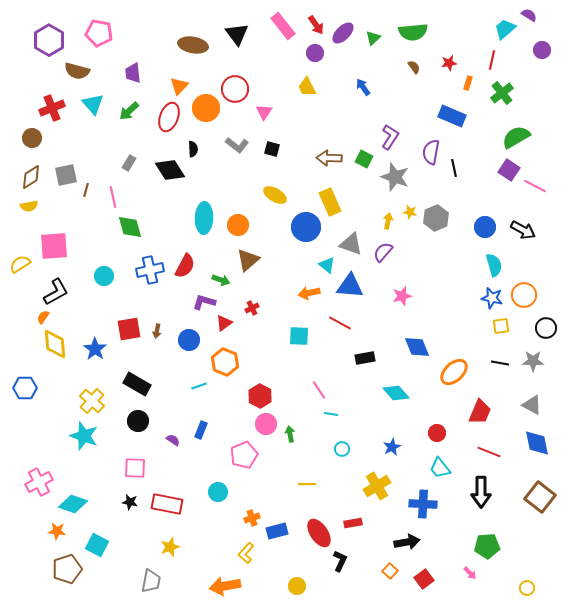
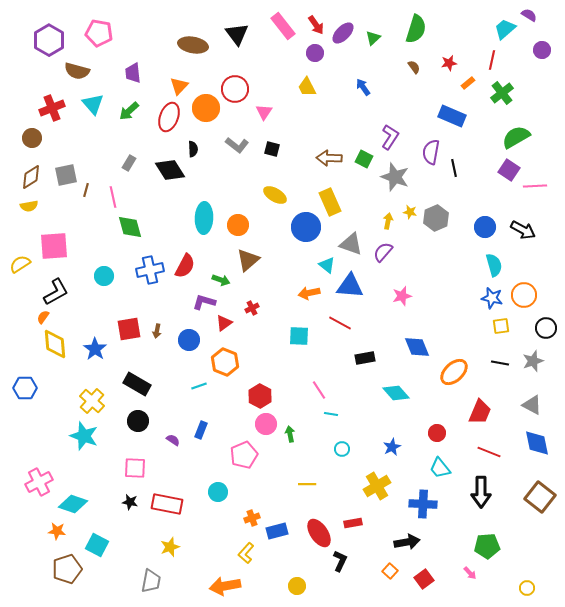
green semicircle at (413, 32): moved 3 px right, 3 px up; rotated 68 degrees counterclockwise
orange rectangle at (468, 83): rotated 32 degrees clockwise
pink line at (535, 186): rotated 30 degrees counterclockwise
gray star at (533, 361): rotated 20 degrees counterclockwise
